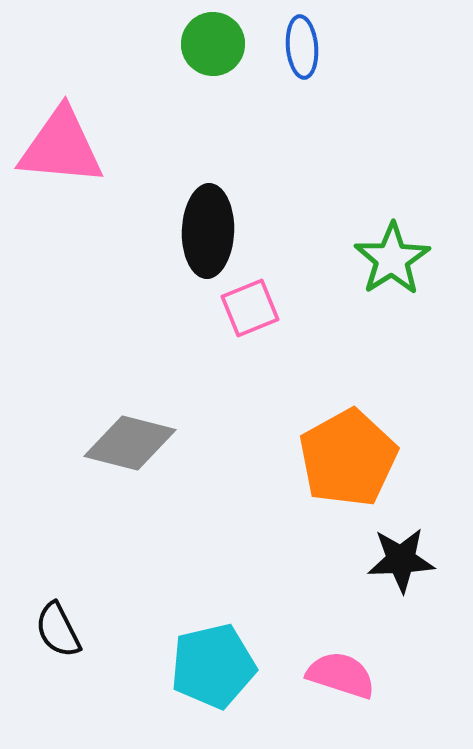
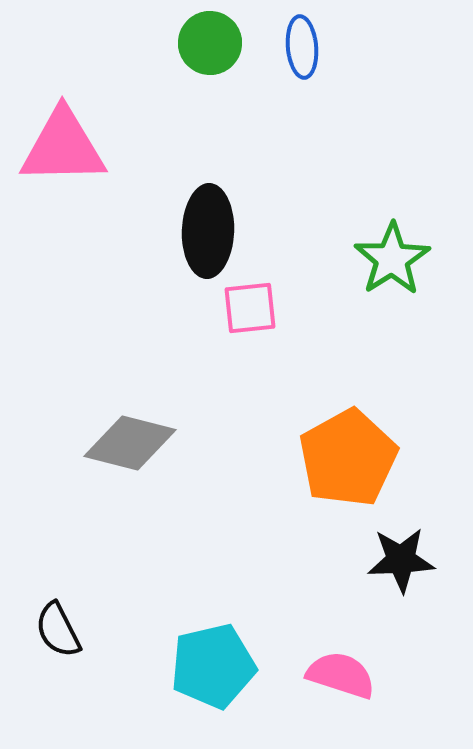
green circle: moved 3 px left, 1 px up
pink triangle: moved 2 px right; rotated 6 degrees counterclockwise
pink square: rotated 16 degrees clockwise
